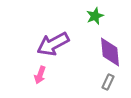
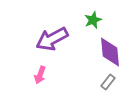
green star: moved 2 px left, 4 px down
purple arrow: moved 1 px left, 5 px up
gray rectangle: rotated 14 degrees clockwise
